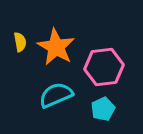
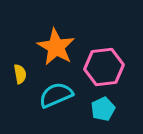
yellow semicircle: moved 32 px down
